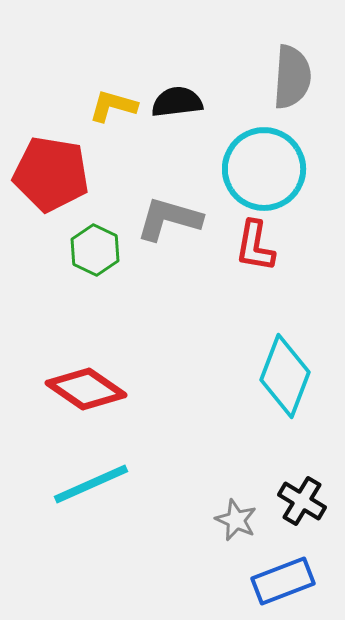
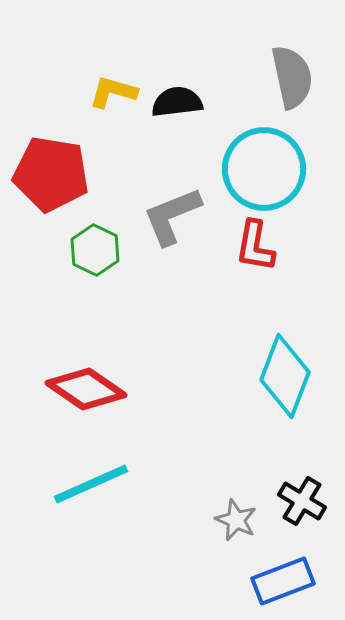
gray semicircle: rotated 16 degrees counterclockwise
yellow L-shape: moved 14 px up
gray L-shape: moved 3 px right, 3 px up; rotated 38 degrees counterclockwise
